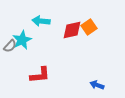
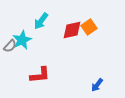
cyan arrow: rotated 60 degrees counterclockwise
blue arrow: rotated 72 degrees counterclockwise
